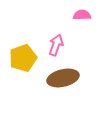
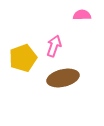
pink arrow: moved 2 px left, 1 px down
